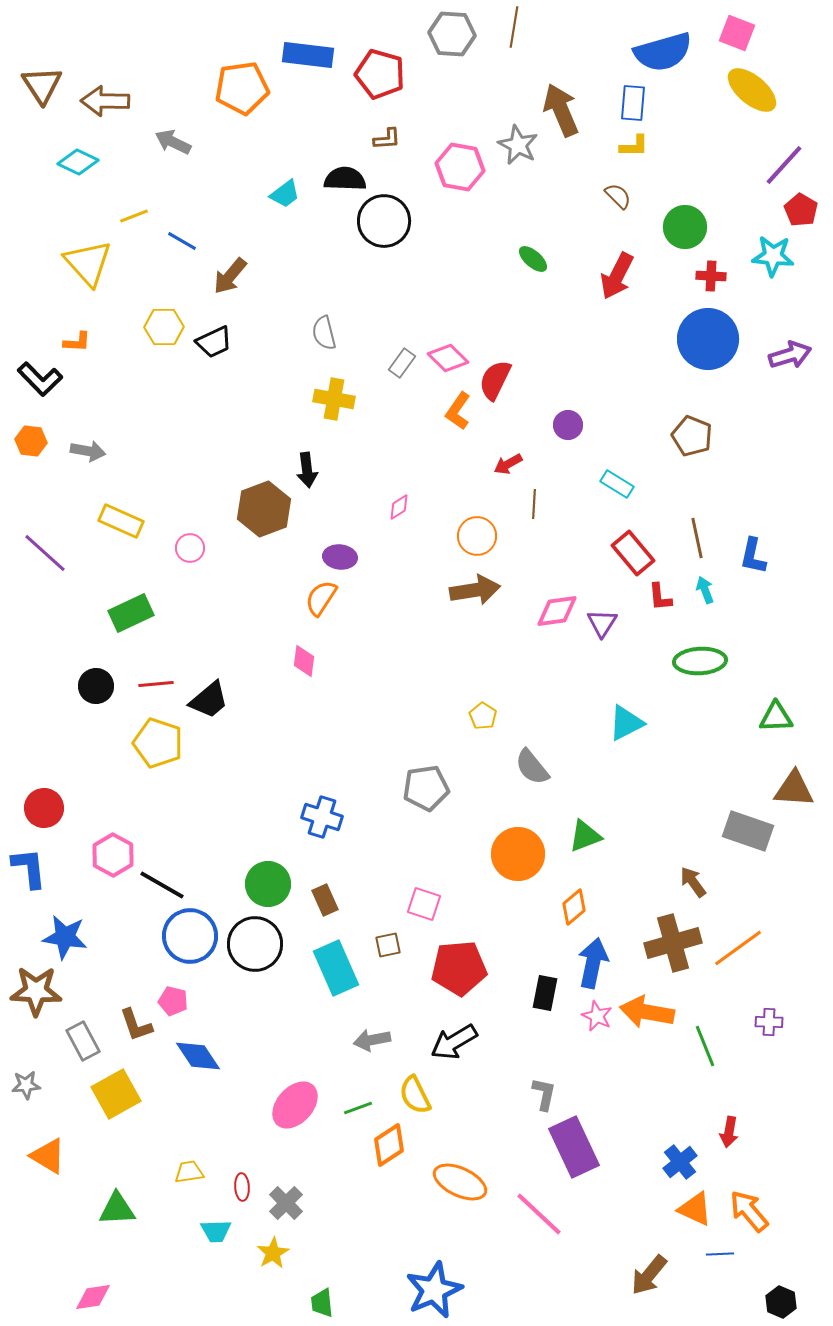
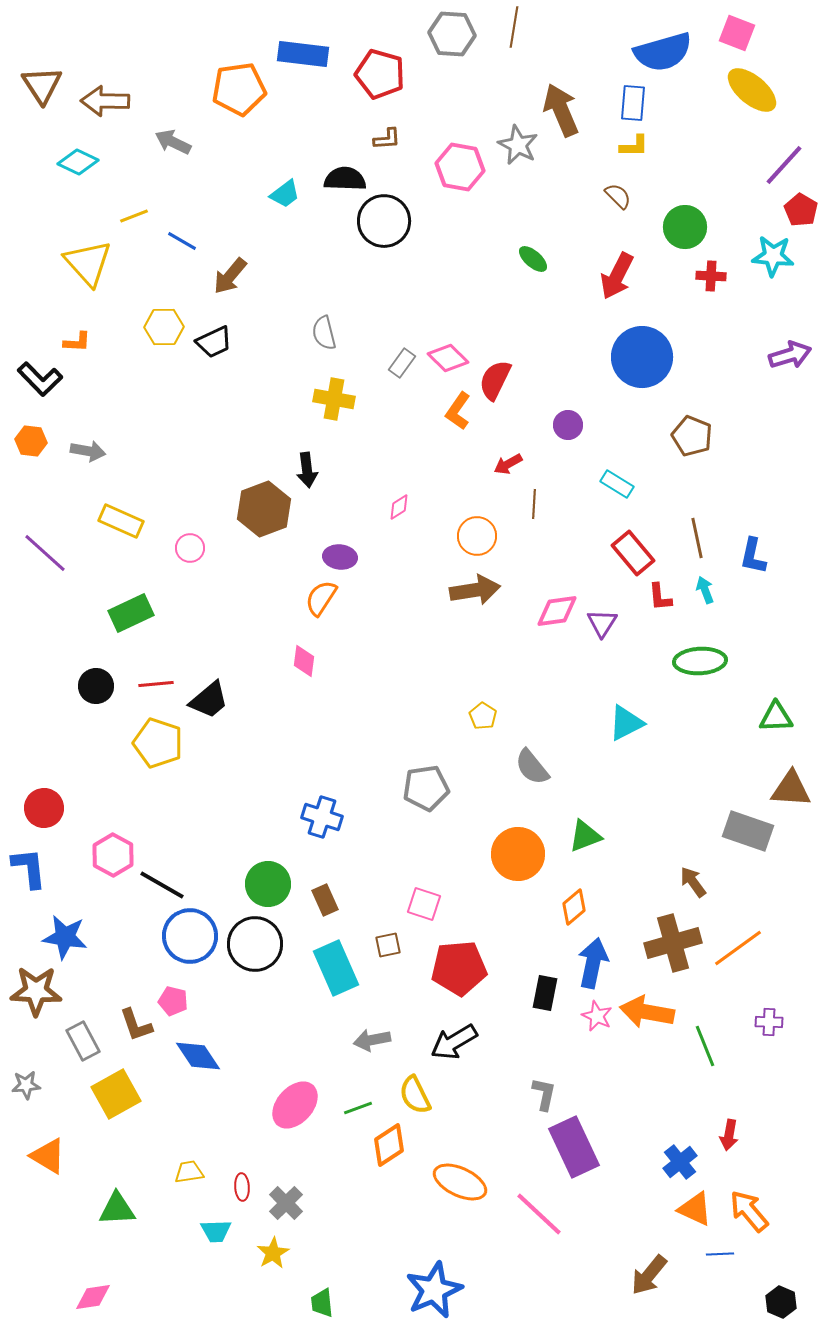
blue rectangle at (308, 55): moved 5 px left, 1 px up
orange pentagon at (242, 88): moved 3 px left, 1 px down
blue circle at (708, 339): moved 66 px left, 18 px down
brown triangle at (794, 789): moved 3 px left
red arrow at (729, 1132): moved 3 px down
